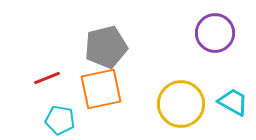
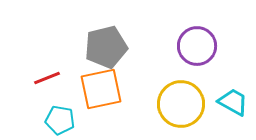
purple circle: moved 18 px left, 13 px down
